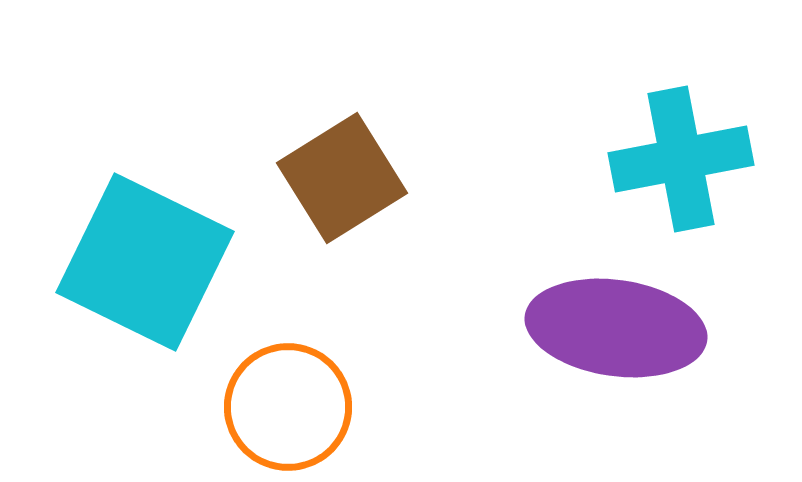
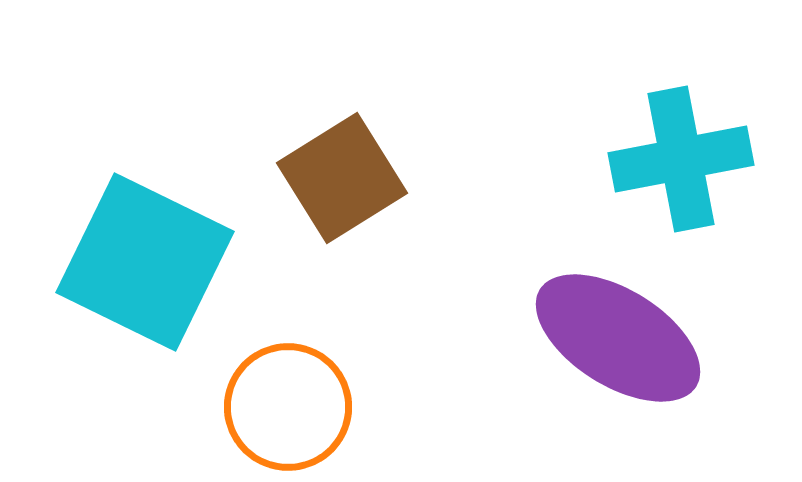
purple ellipse: moved 2 px right, 10 px down; rotated 24 degrees clockwise
